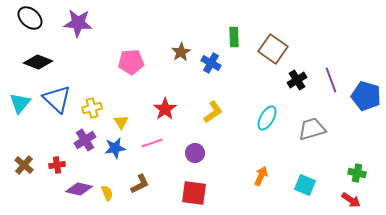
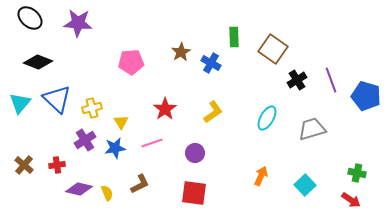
cyan square: rotated 25 degrees clockwise
